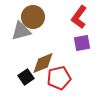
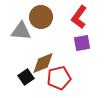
brown circle: moved 8 px right
gray triangle: rotated 20 degrees clockwise
